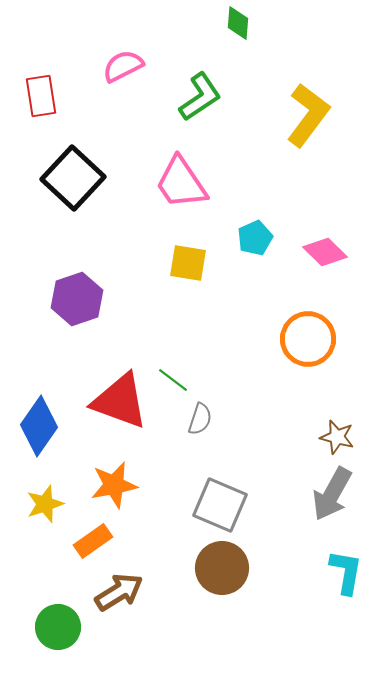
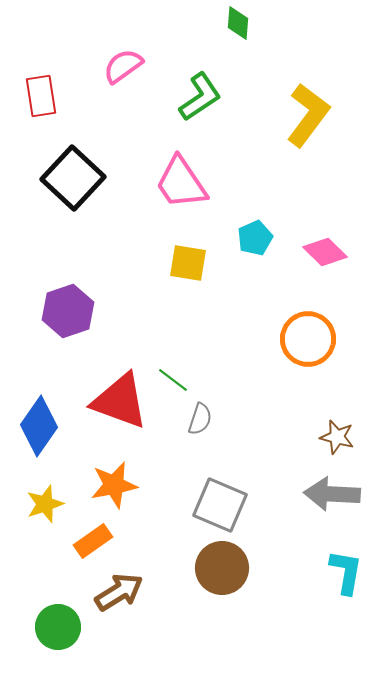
pink semicircle: rotated 9 degrees counterclockwise
purple hexagon: moved 9 px left, 12 px down
gray arrow: rotated 64 degrees clockwise
